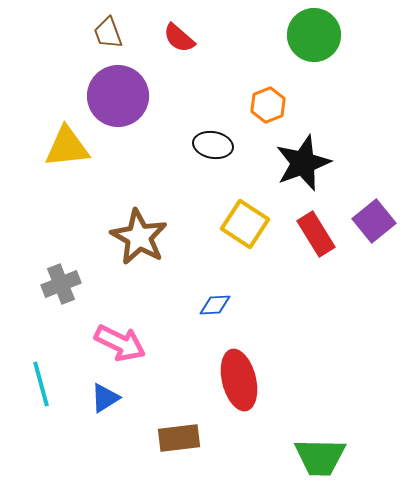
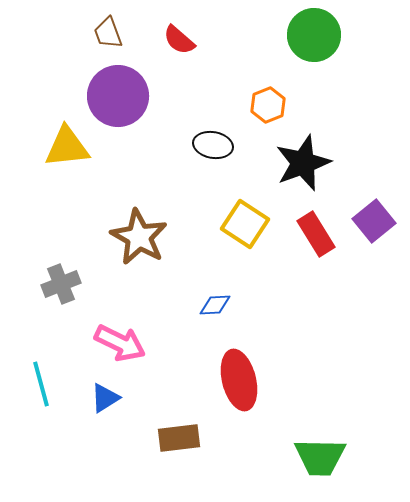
red semicircle: moved 2 px down
